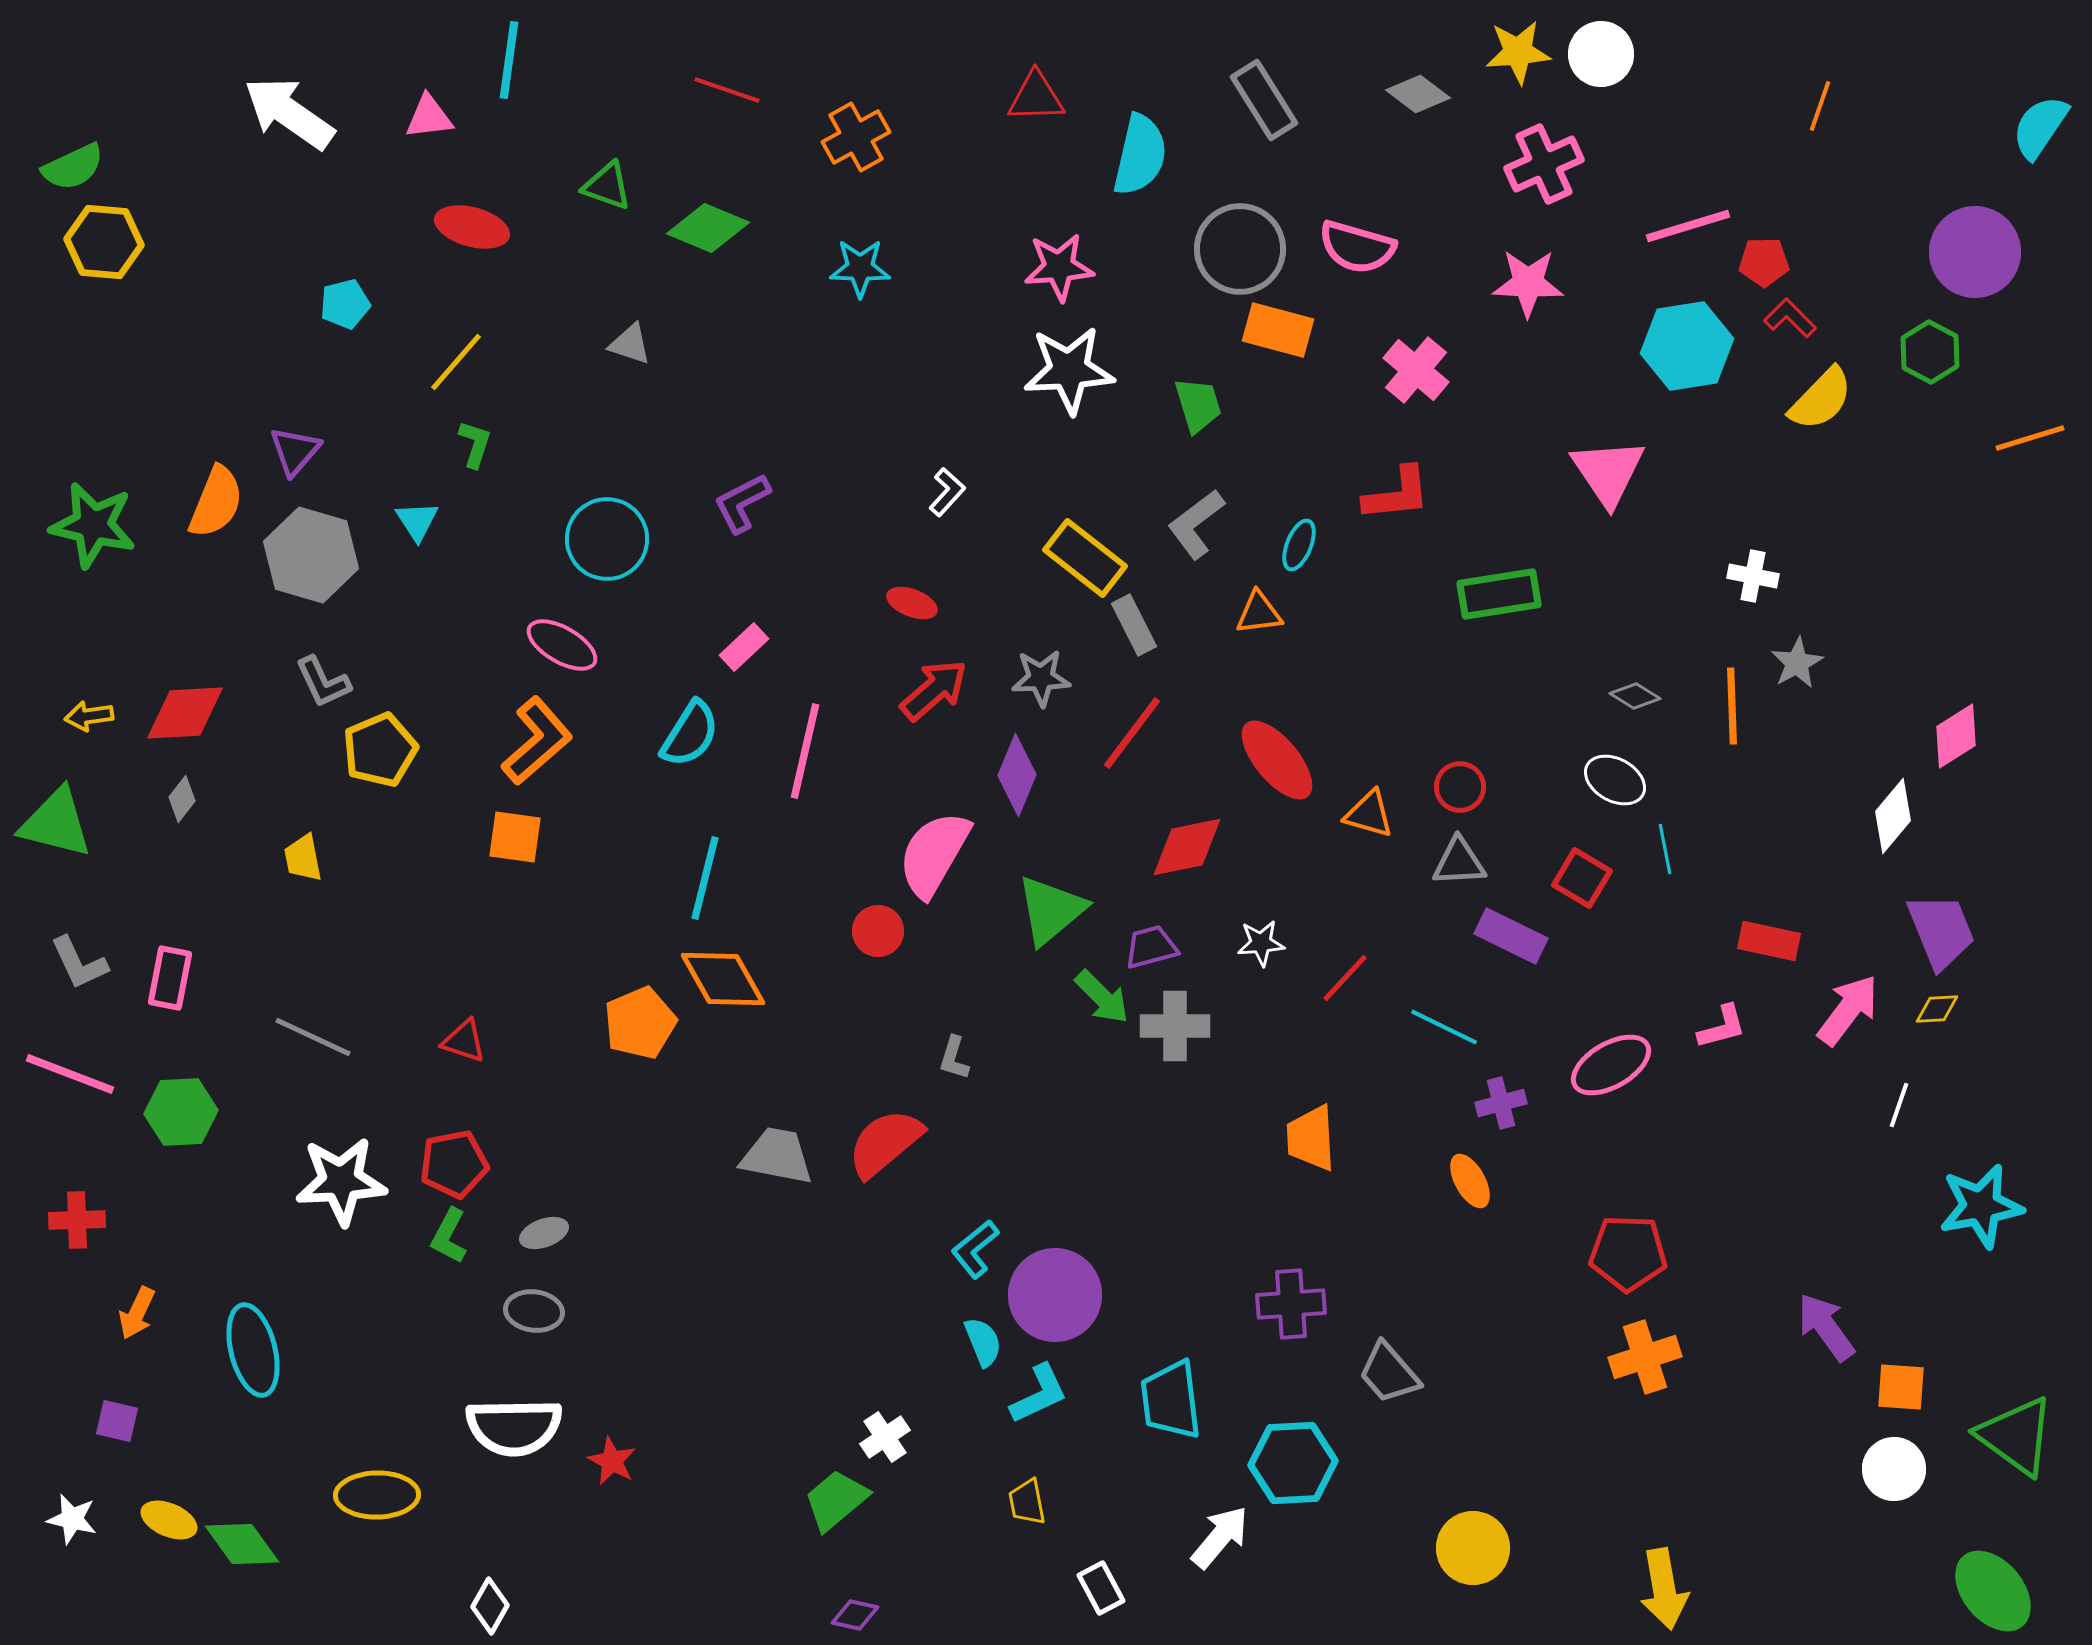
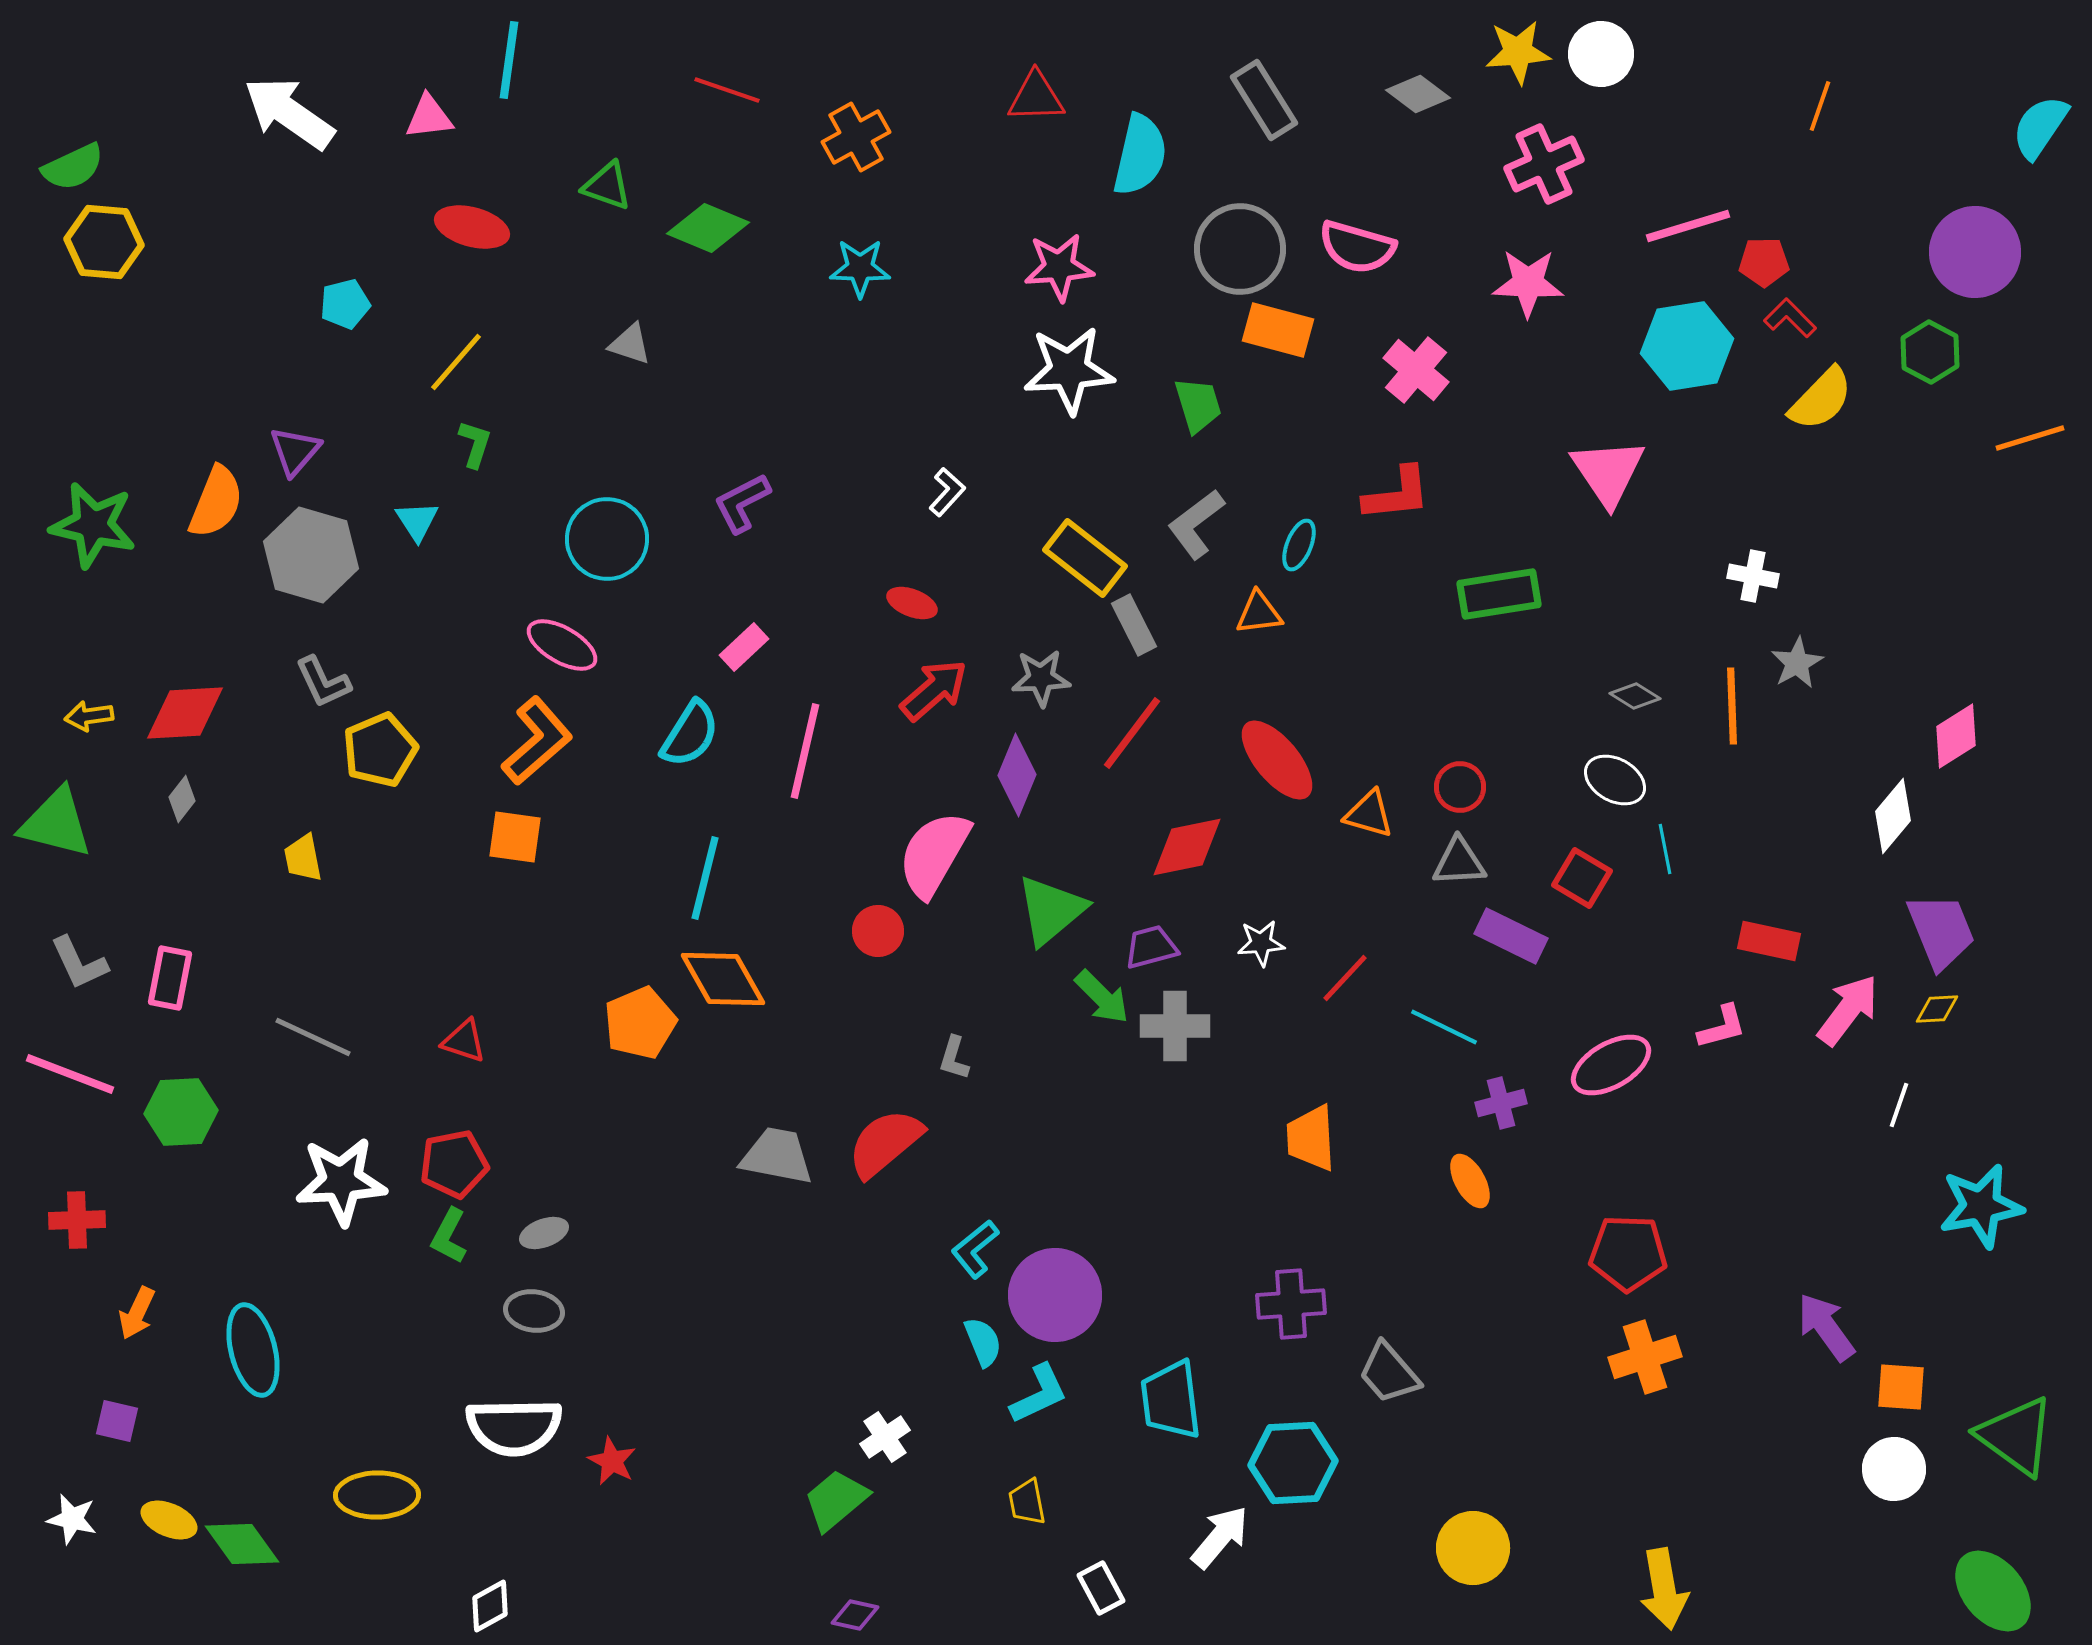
white diamond at (490, 1606): rotated 32 degrees clockwise
